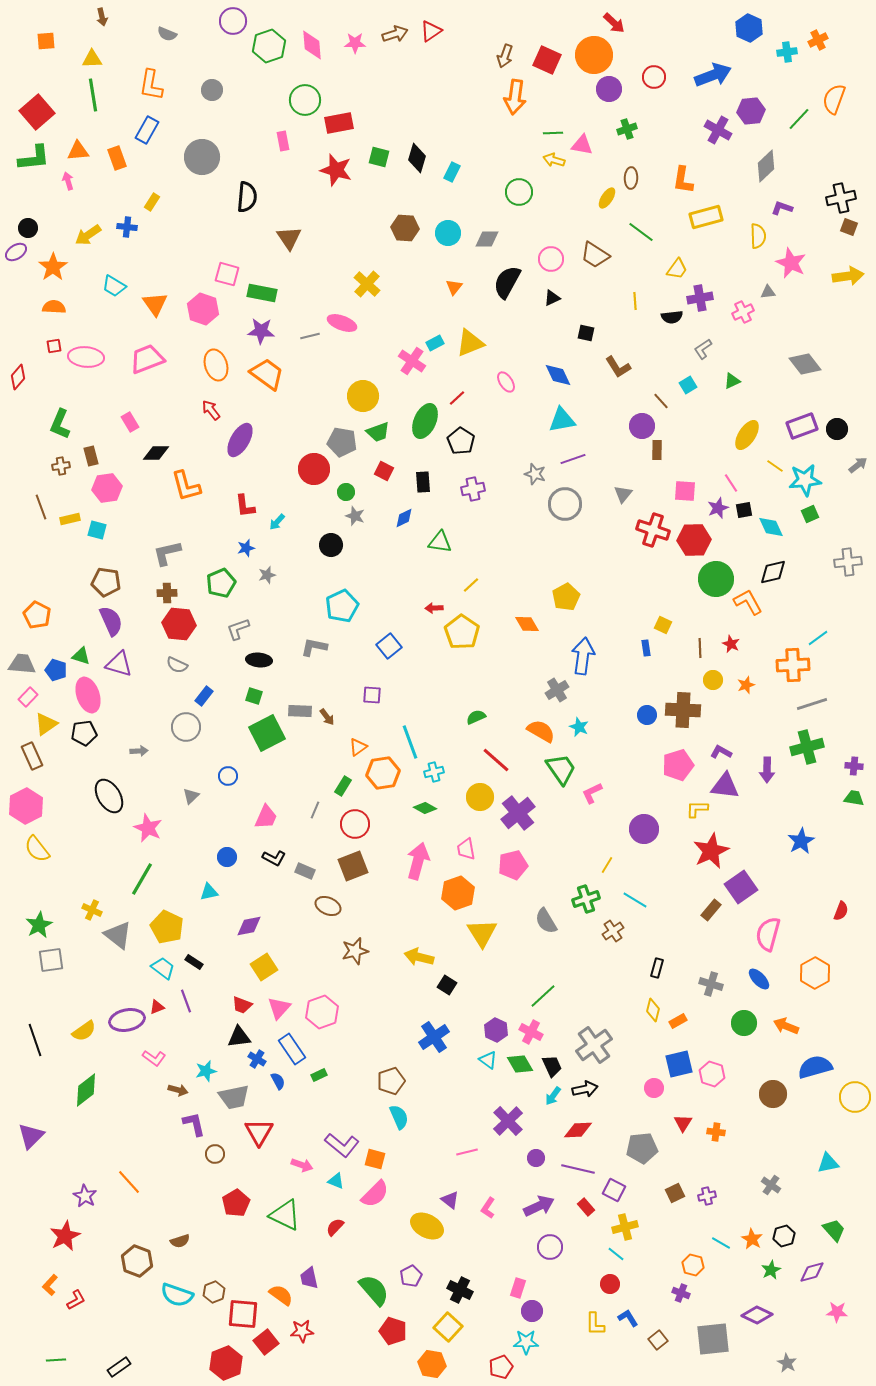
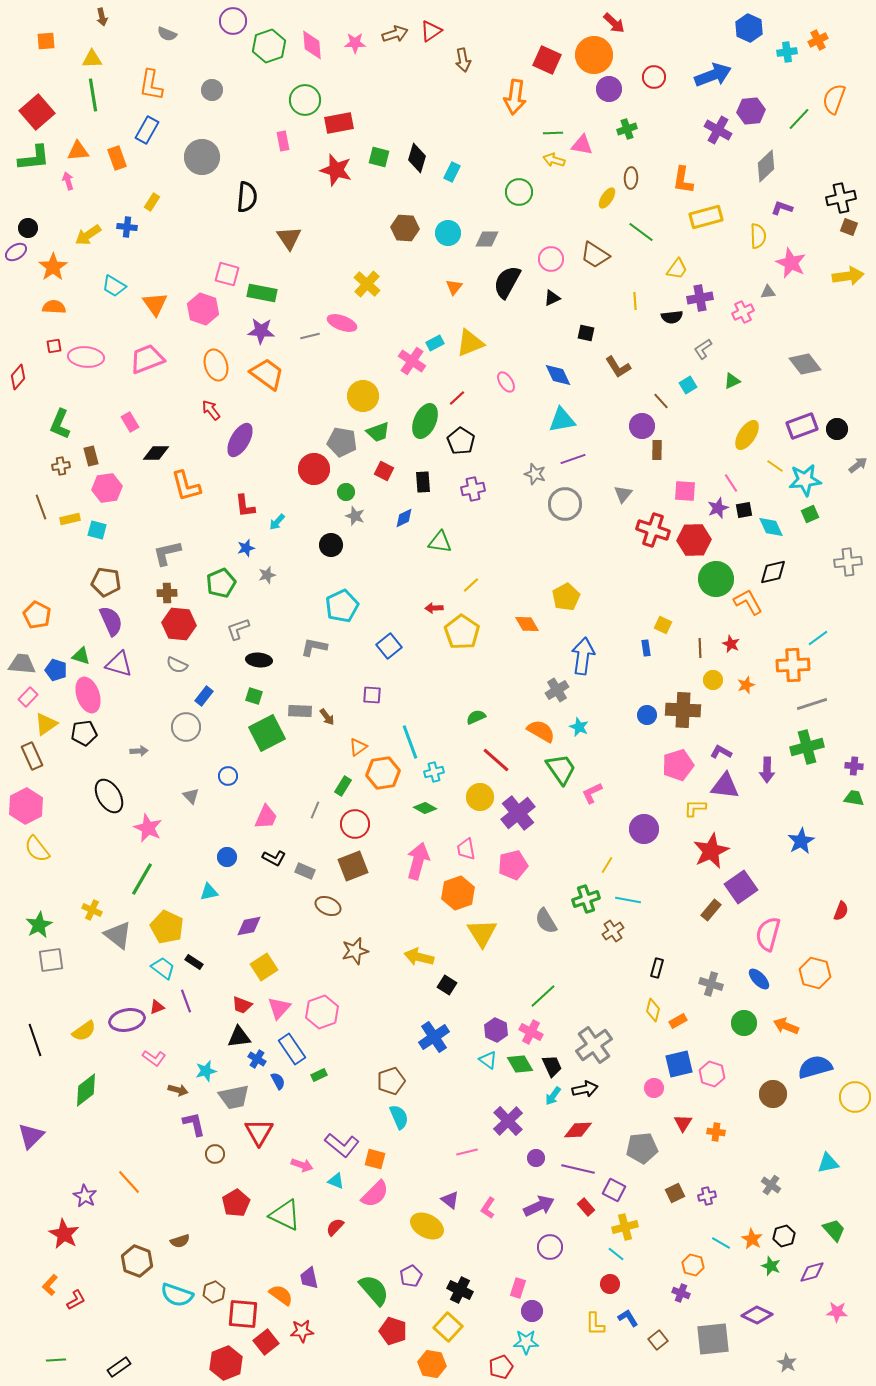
brown arrow at (505, 56): moved 42 px left, 4 px down; rotated 30 degrees counterclockwise
gray triangle at (191, 796): rotated 30 degrees counterclockwise
yellow L-shape at (697, 809): moved 2 px left, 1 px up
cyan line at (635, 900): moved 7 px left; rotated 20 degrees counterclockwise
orange hexagon at (815, 973): rotated 16 degrees counterclockwise
red star at (65, 1236): moved 1 px left, 2 px up; rotated 16 degrees counterclockwise
green star at (771, 1270): moved 4 px up; rotated 24 degrees counterclockwise
